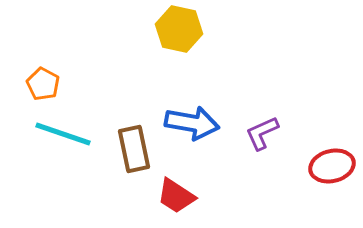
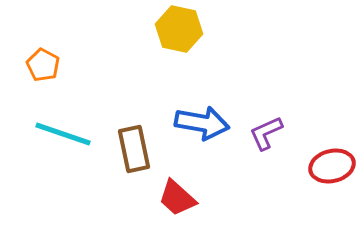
orange pentagon: moved 19 px up
blue arrow: moved 10 px right
purple L-shape: moved 4 px right
red trapezoid: moved 1 px right, 2 px down; rotated 9 degrees clockwise
